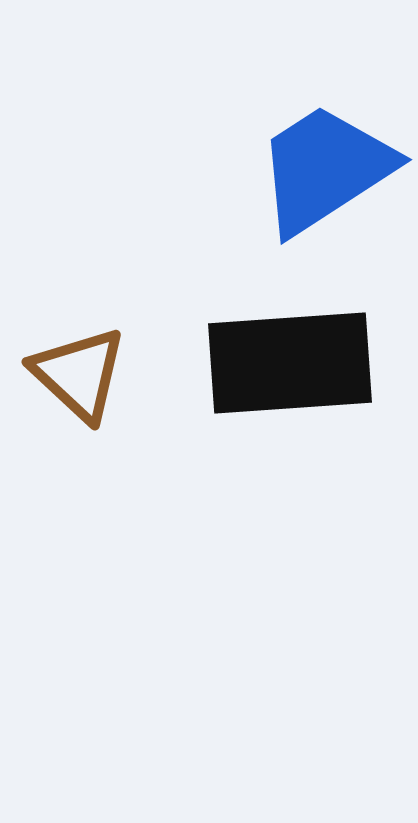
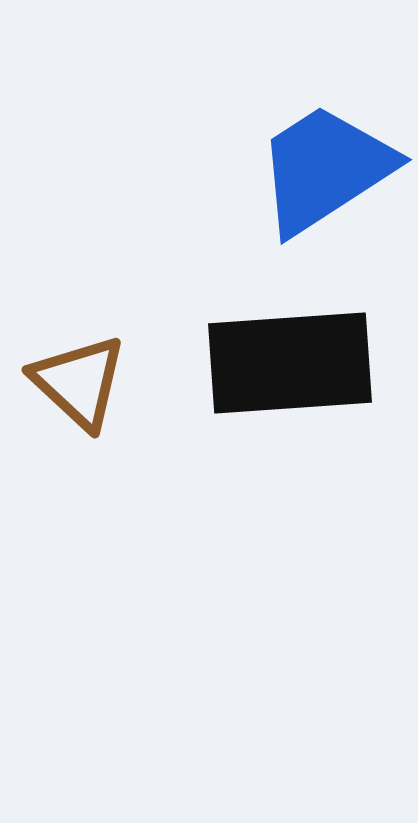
brown triangle: moved 8 px down
